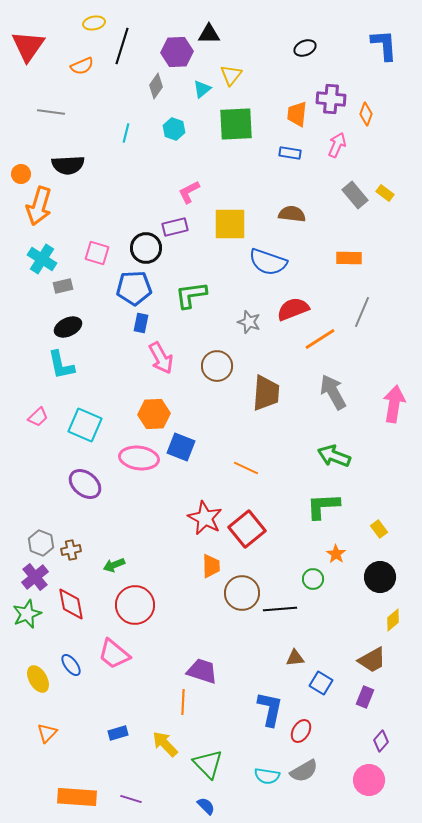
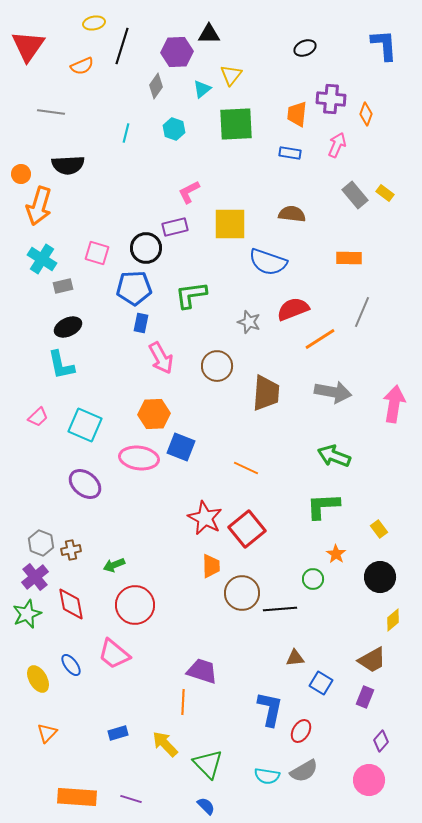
gray arrow at (333, 392): rotated 129 degrees clockwise
